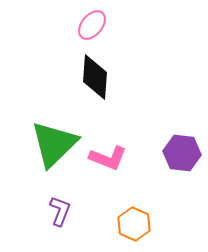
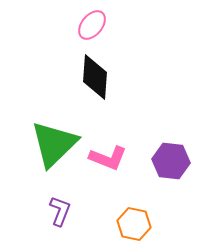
purple hexagon: moved 11 px left, 8 px down
orange hexagon: rotated 12 degrees counterclockwise
